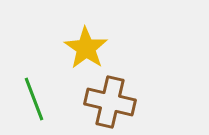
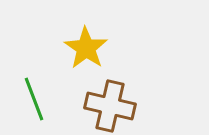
brown cross: moved 4 px down
